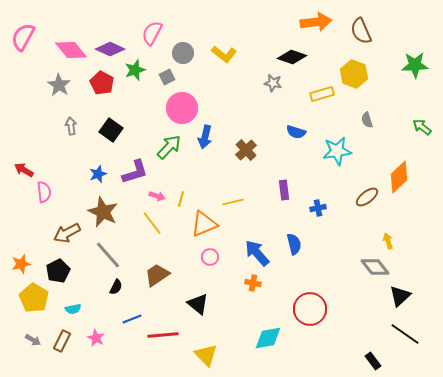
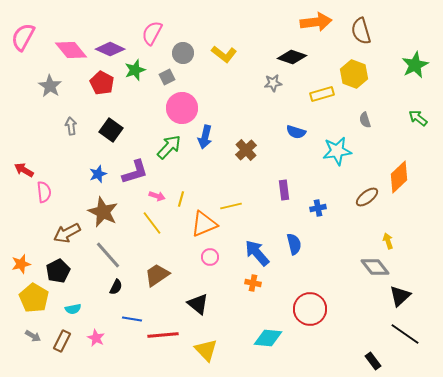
brown semicircle at (361, 31): rotated 8 degrees clockwise
green star at (415, 65): rotated 24 degrees counterclockwise
gray star at (273, 83): rotated 18 degrees counterclockwise
gray star at (59, 85): moved 9 px left, 1 px down
gray semicircle at (367, 120): moved 2 px left
green arrow at (422, 127): moved 4 px left, 9 px up
yellow line at (233, 202): moved 2 px left, 4 px down
blue line at (132, 319): rotated 30 degrees clockwise
cyan diamond at (268, 338): rotated 16 degrees clockwise
gray arrow at (33, 340): moved 4 px up
yellow triangle at (206, 355): moved 5 px up
